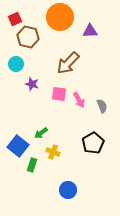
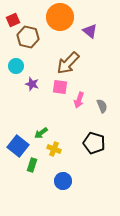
red square: moved 2 px left, 1 px down
purple triangle: rotated 42 degrees clockwise
cyan circle: moved 2 px down
pink square: moved 1 px right, 7 px up
pink arrow: rotated 49 degrees clockwise
black pentagon: moved 1 px right; rotated 25 degrees counterclockwise
yellow cross: moved 1 px right, 3 px up
blue circle: moved 5 px left, 9 px up
